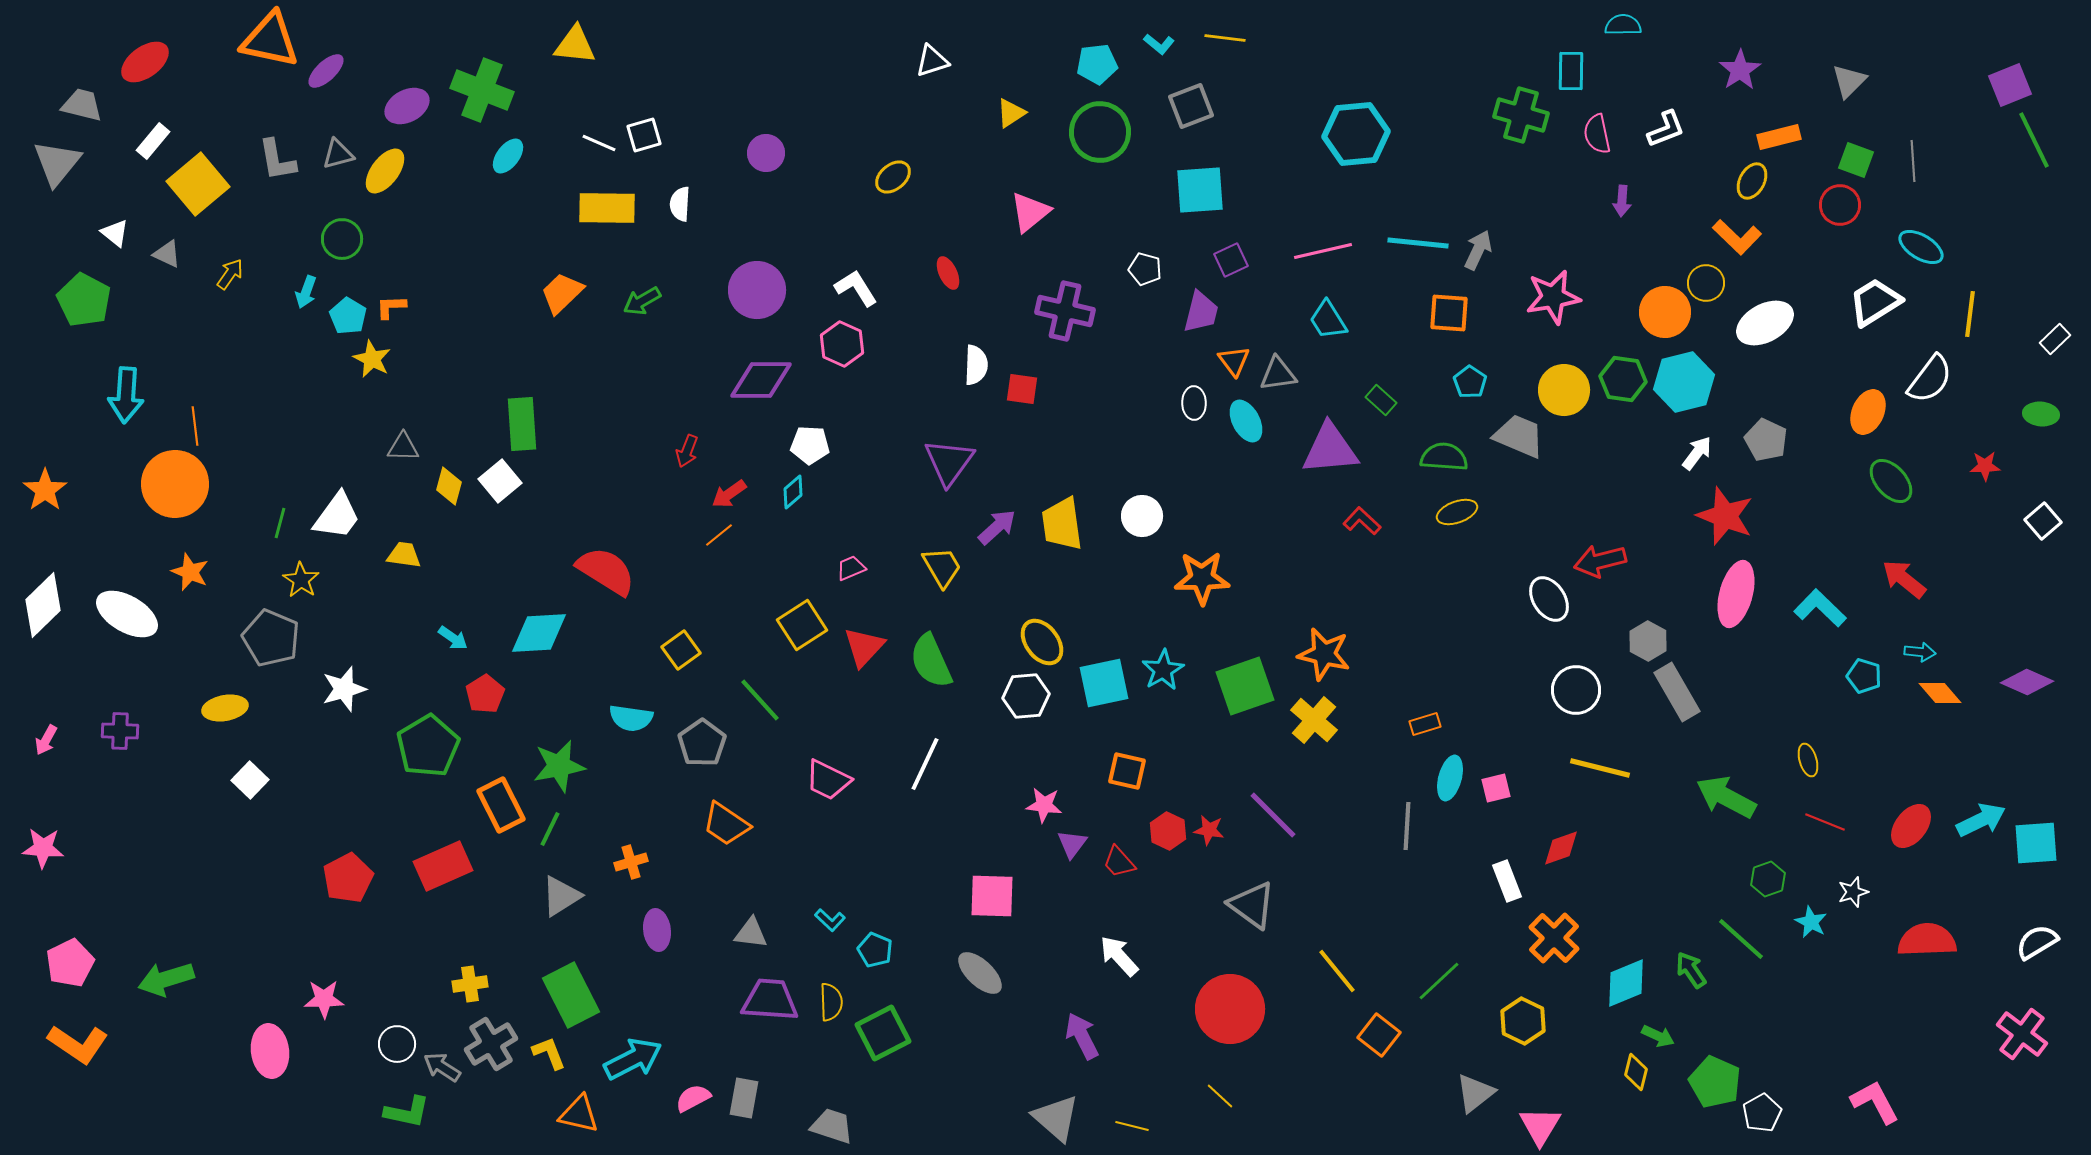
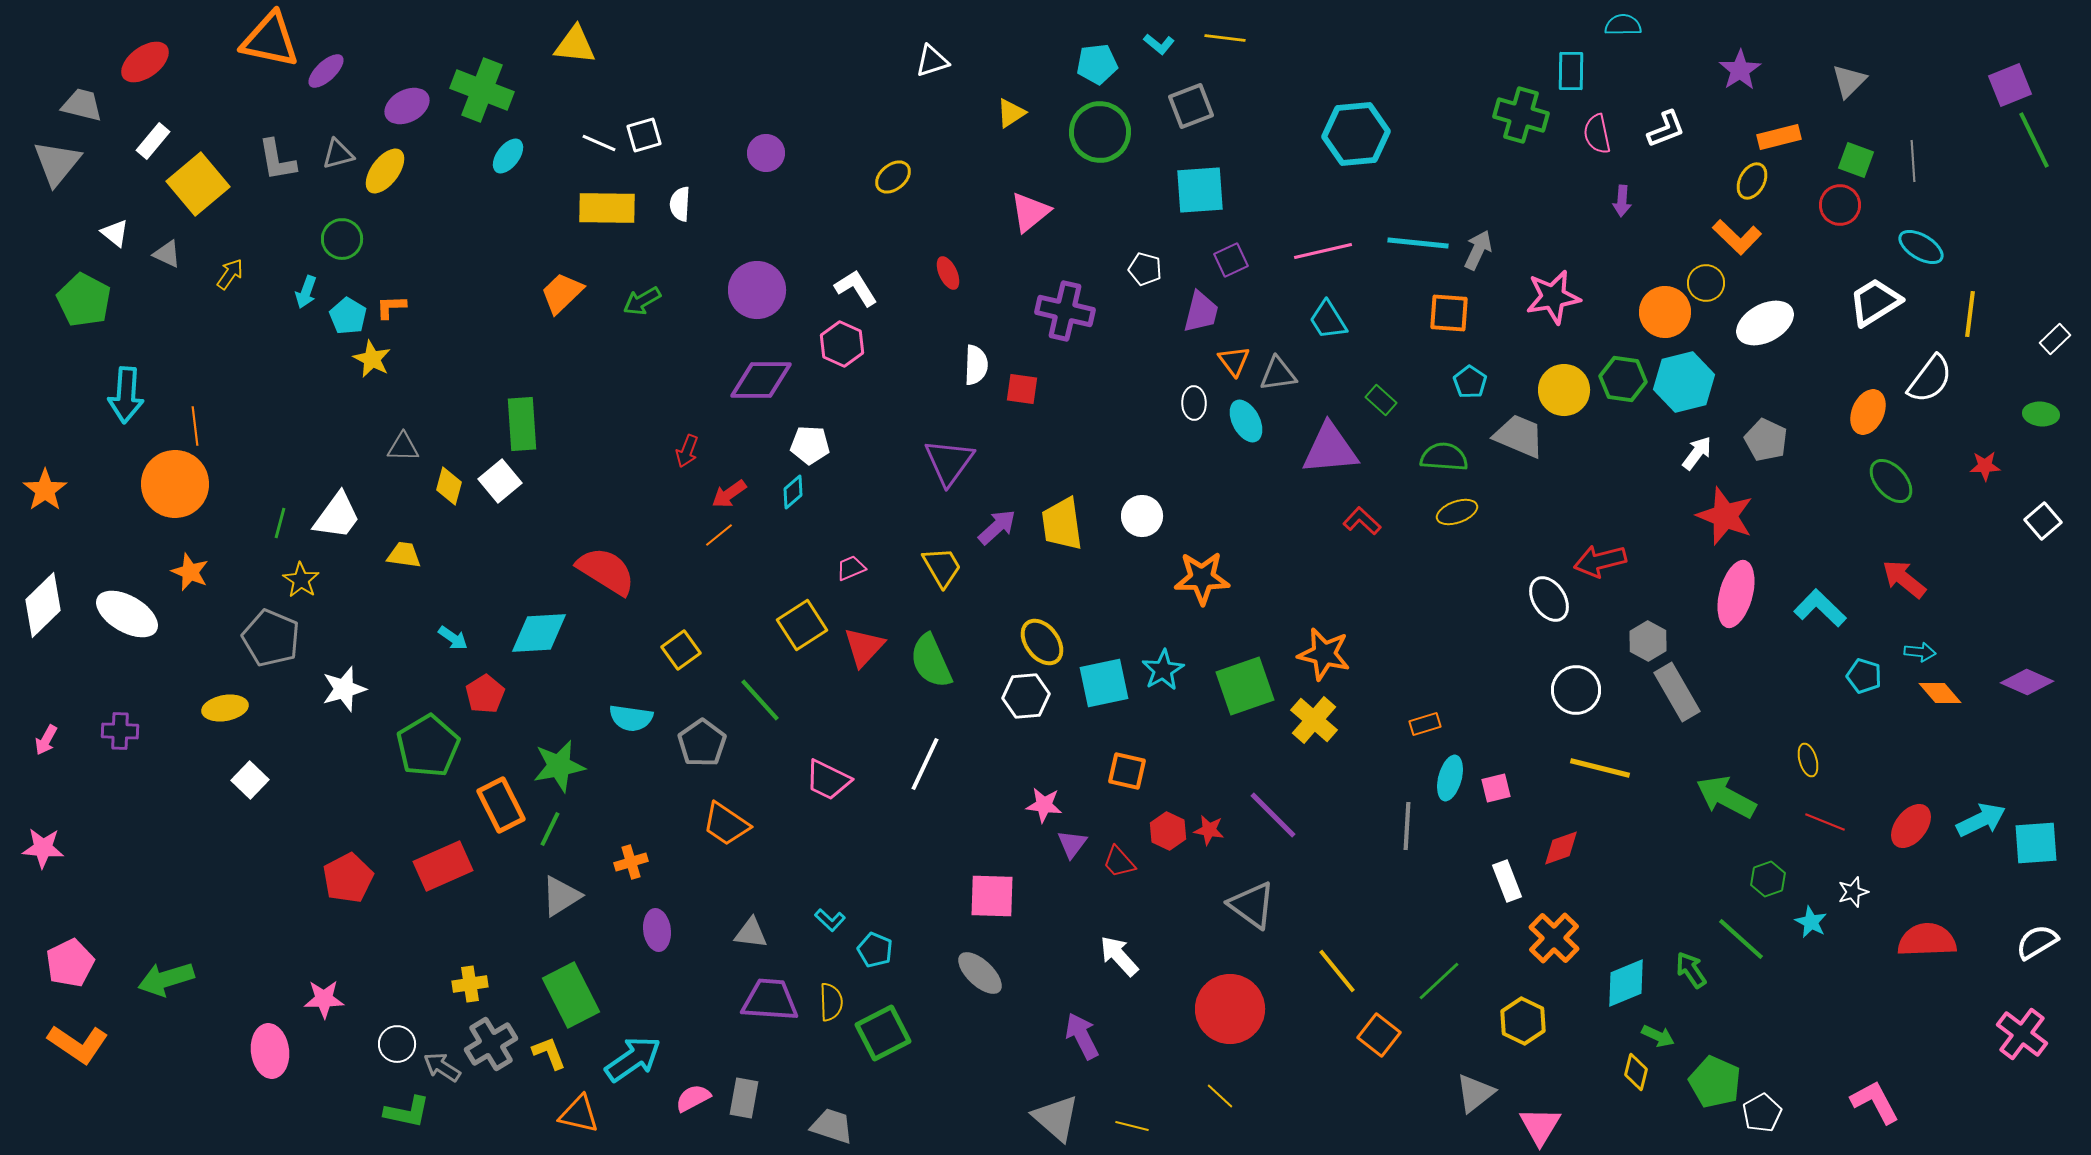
cyan arrow at (633, 1059): rotated 8 degrees counterclockwise
